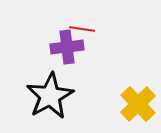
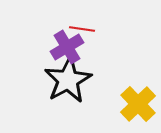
purple cross: rotated 24 degrees counterclockwise
black star: moved 18 px right, 16 px up
